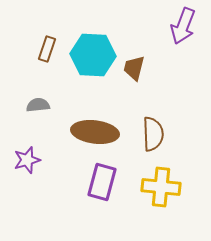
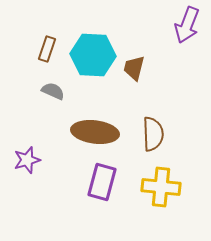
purple arrow: moved 4 px right, 1 px up
gray semicircle: moved 15 px right, 14 px up; rotated 30 degrees clockwise
